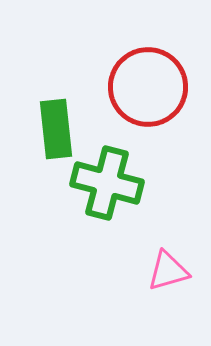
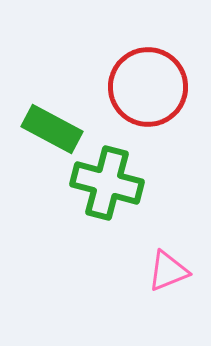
green rectangle: moved 4 px left; rotated 56 degrees counterclockwise
pink triangle: rotated 6 degrees counterclockwise
